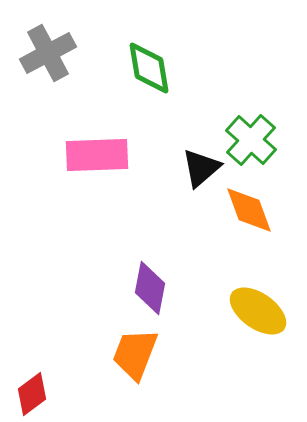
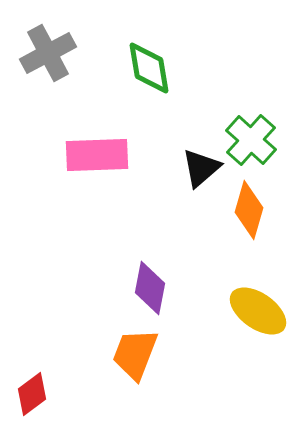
orange diamond: rotated 36 degrees clockwise
